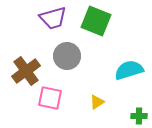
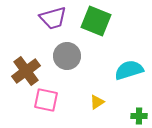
pink square: moved 4 px left, 2 px down
